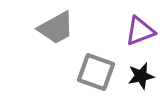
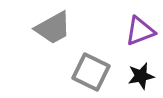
gray trapezoid: moved 3 px left
gray square: moved 5 px left; rotated 6 degrees clockwise
